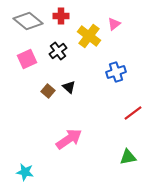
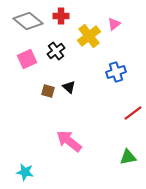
yellow cross: rotated 15 degrees clockwise
black cross: moved 2 px left
brown square: rotated 24 degrees counterclockwise
pink arrow: moved 2 px down; rotated 108 degrees counterclockwise
